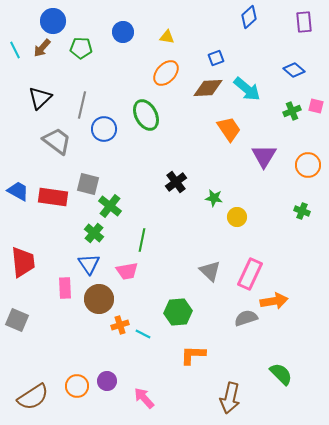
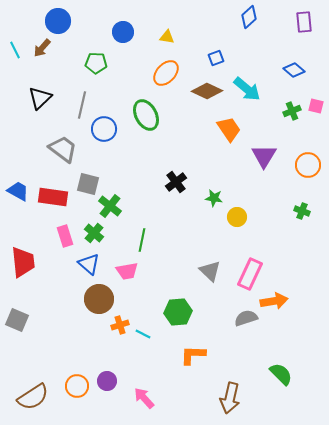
blue circle at (53, 21): moved 5 px right
green pentagon at (81, 48): moved 15 px right, 15 px down
brown diamond at (208, 88): moved 1 px left, 3 px down; rotated 28 degrees clockwise
gray trapezoid at (57, 141): moved 6 px right, 8 px down
blue triangle at (89, 264): rotated 15 degrees counterclockwise
pink rectangle at (65, 288): moved 52 px up; rotated 15 degrees counterclockwise
